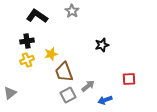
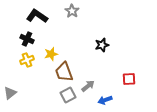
black cross: moved 2 px up; rotated 32 degrees clockwise
